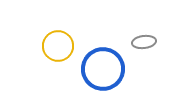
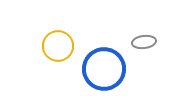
blue circle: moved 1 px right
